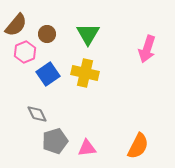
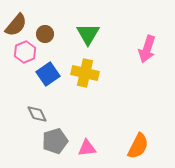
brown circle: moved 2 px left
